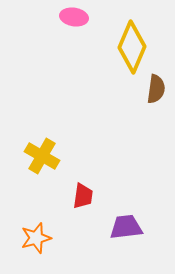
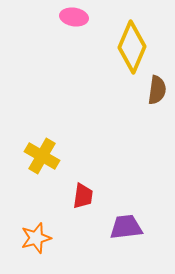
brown semicircle: moved 1 px right, 1 px down
